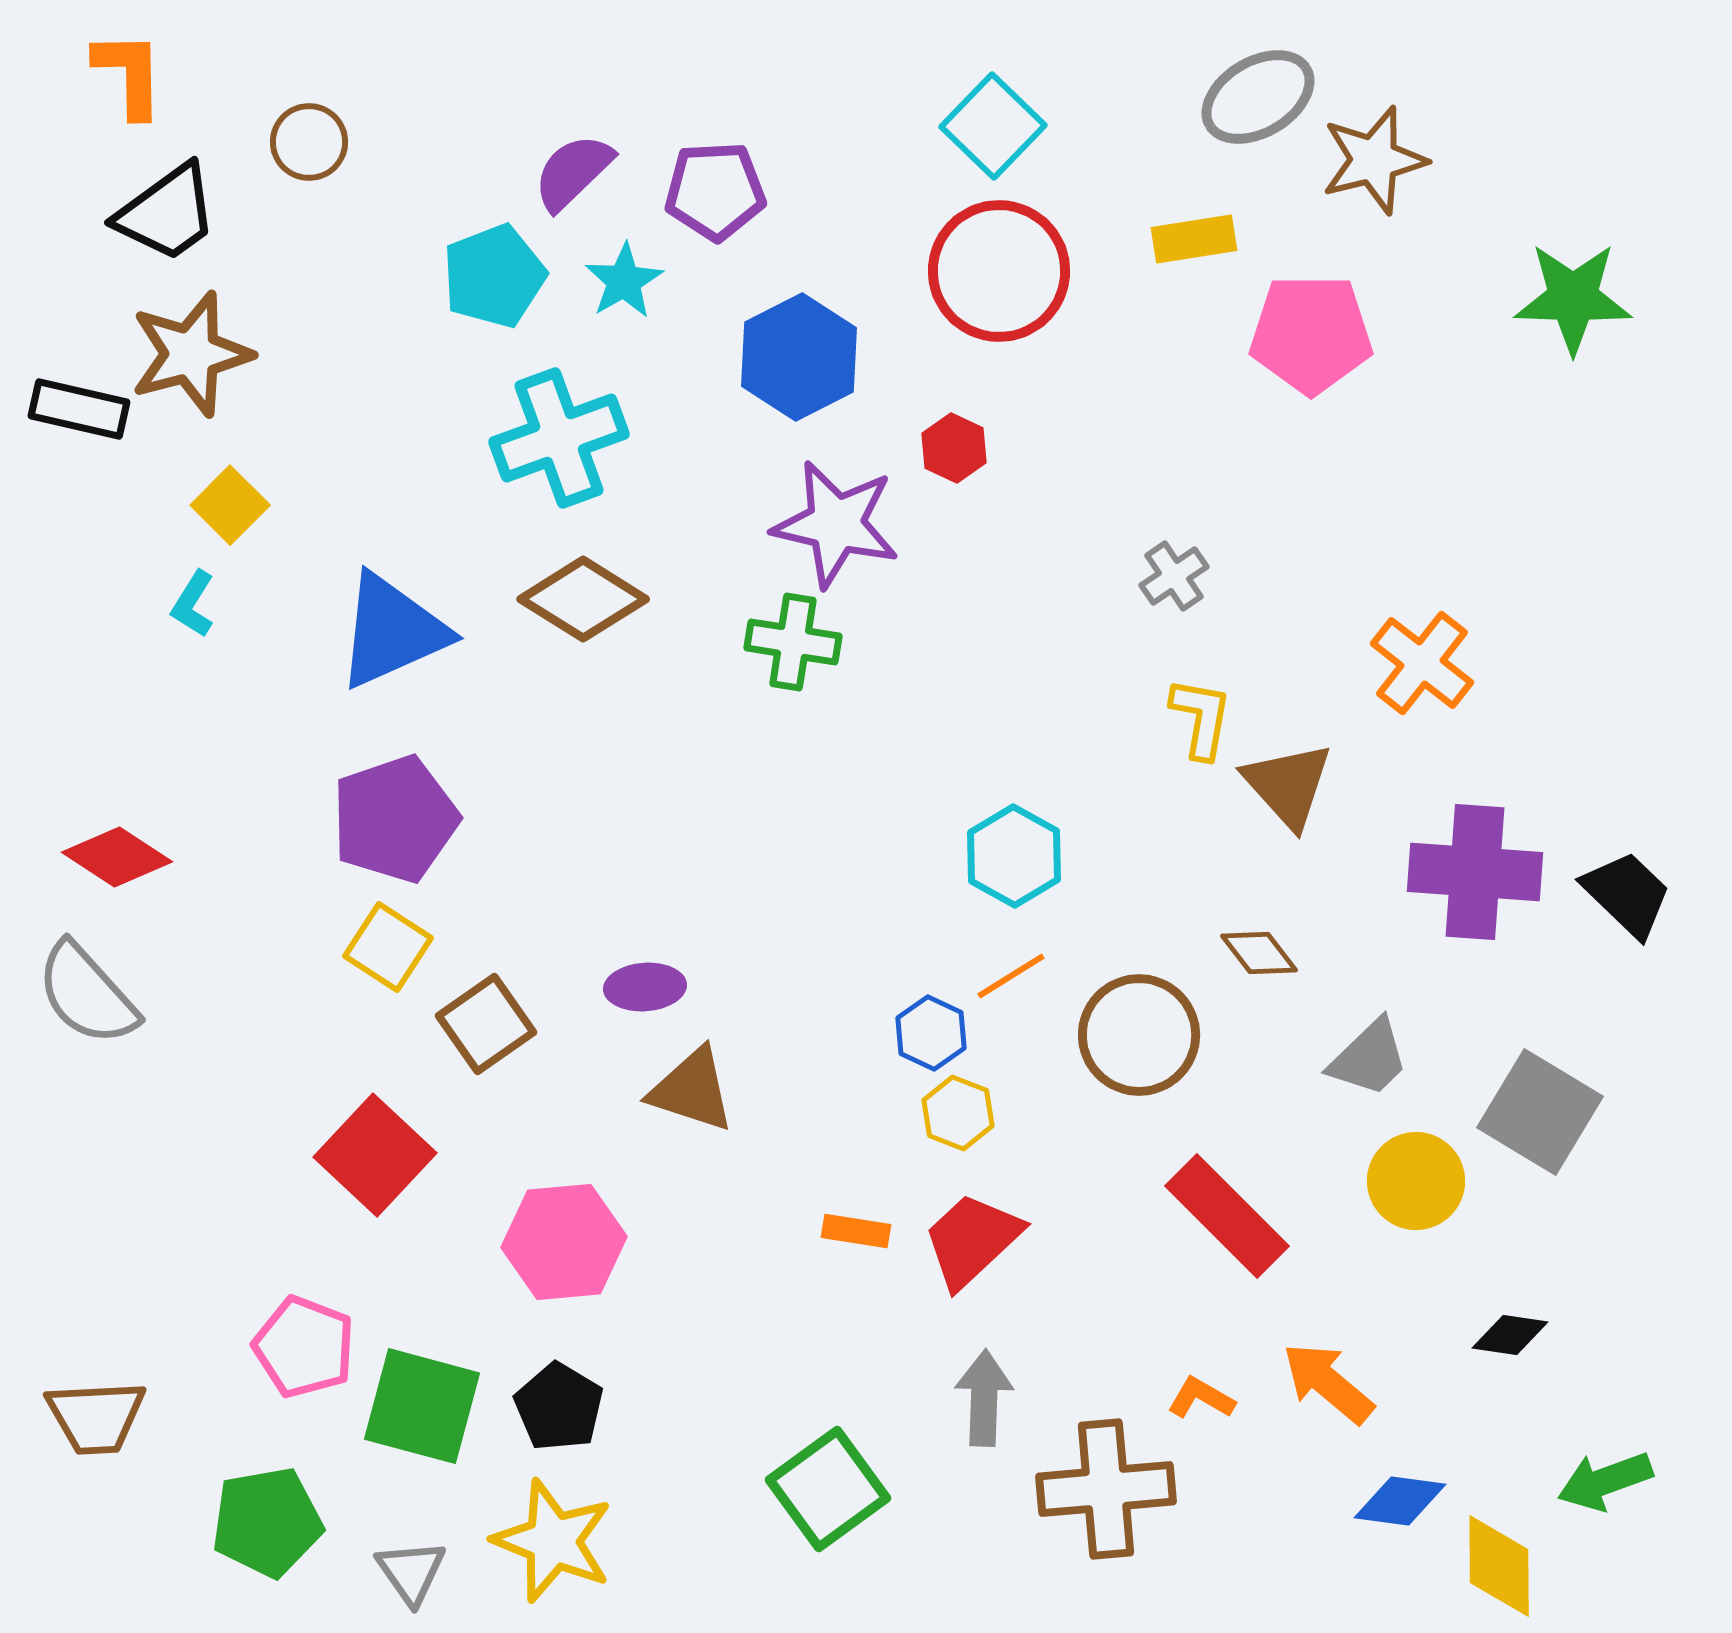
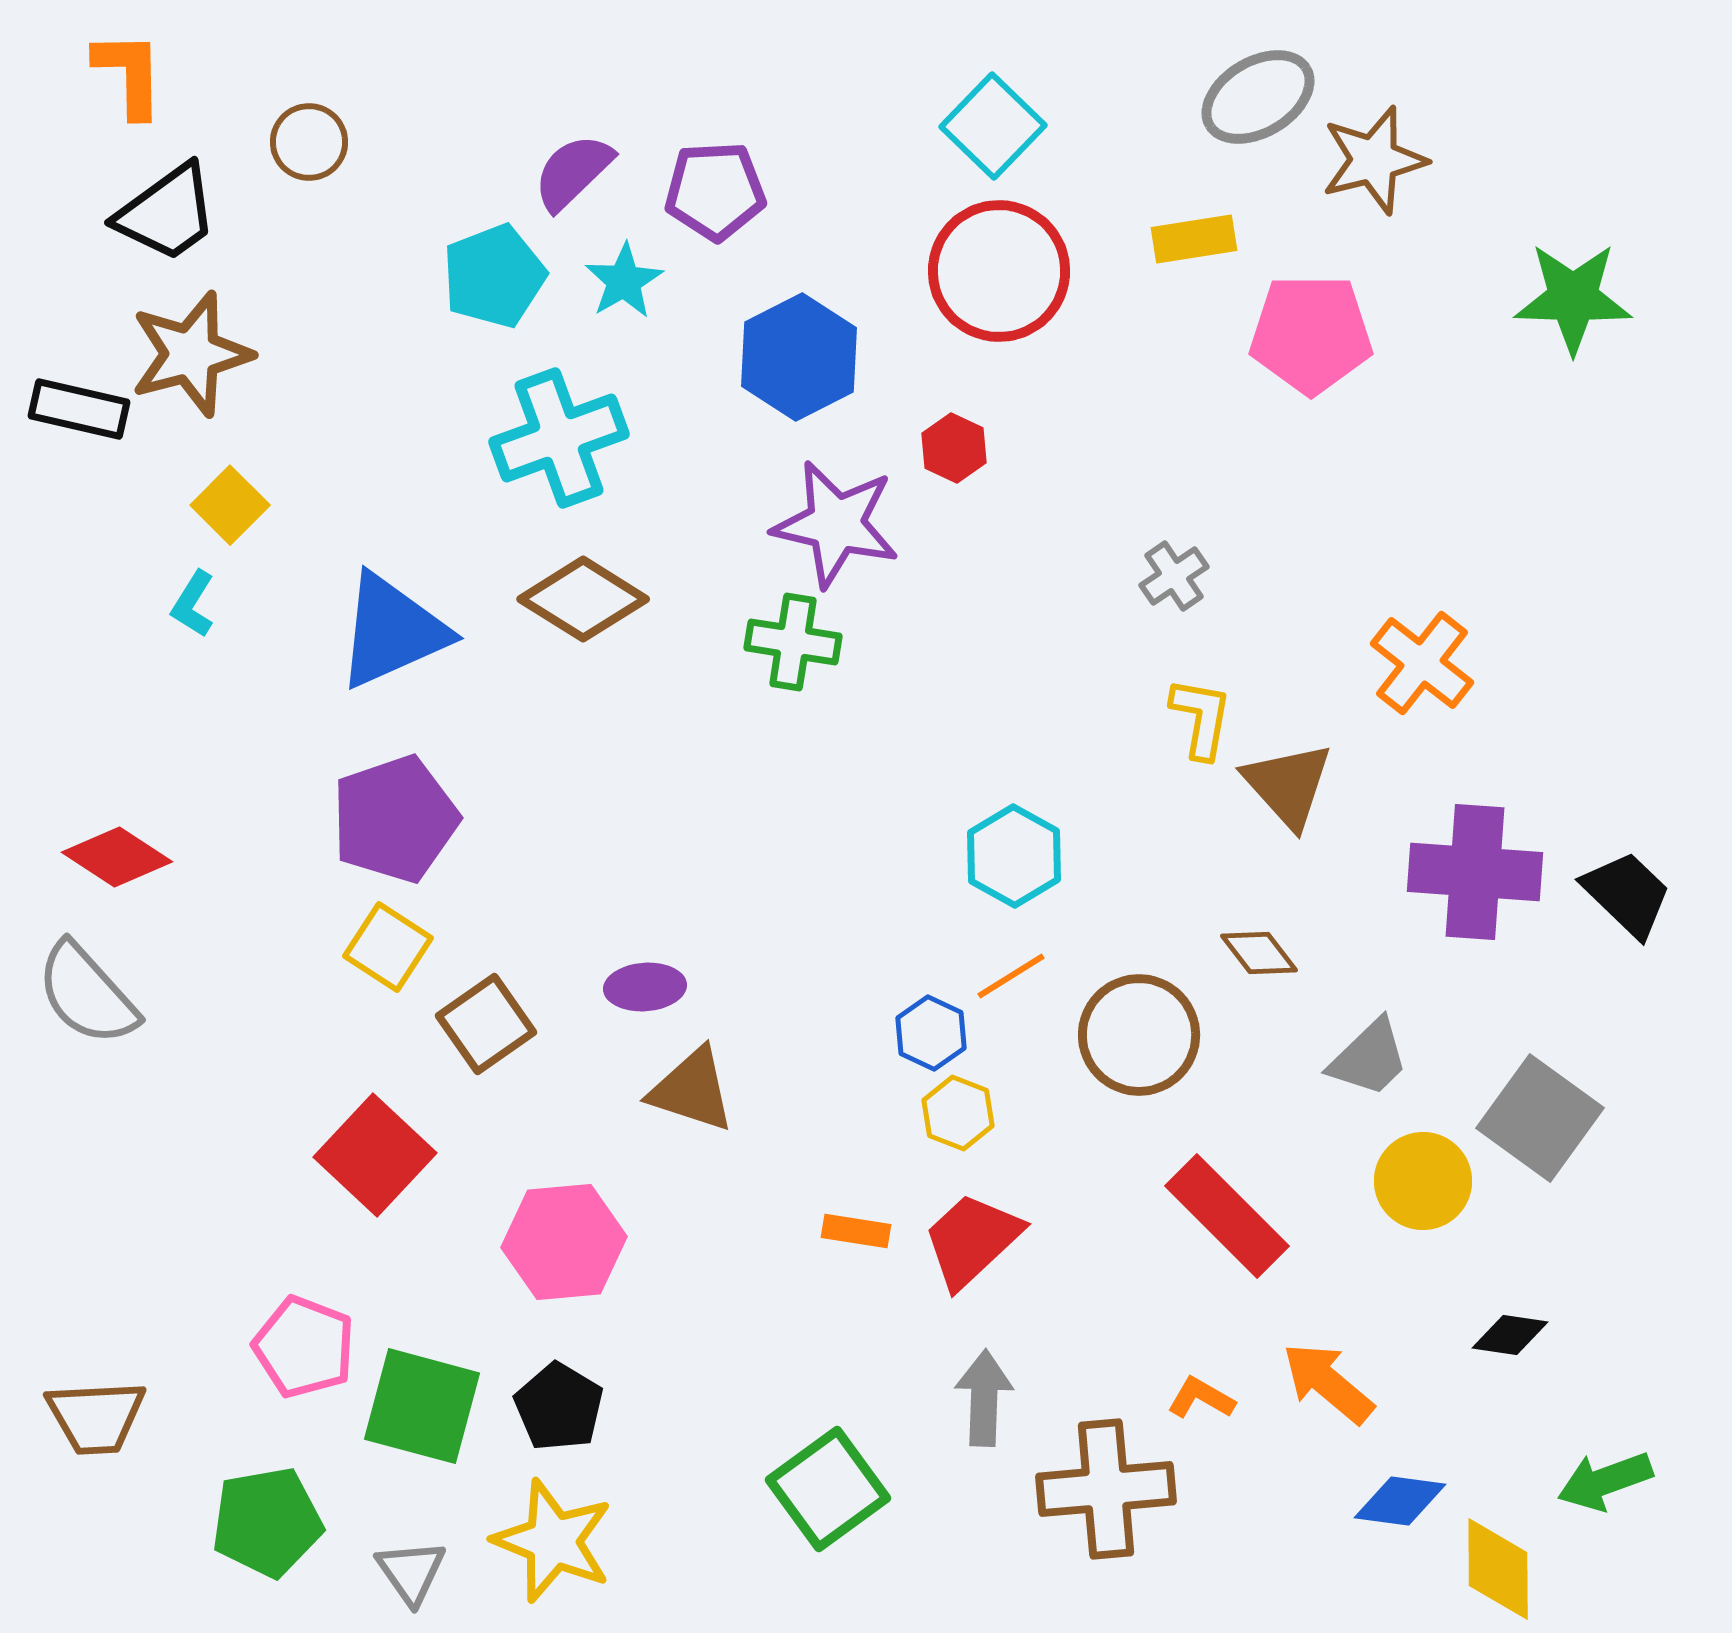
gray square at (1540, 1112): moved 6 px down; rotated 5 degrees clockwise
yellow circle at (1416, 1181): moved 7 px right
yellow diamond at (1499, 1566): moved 1 px left, 3 px down
